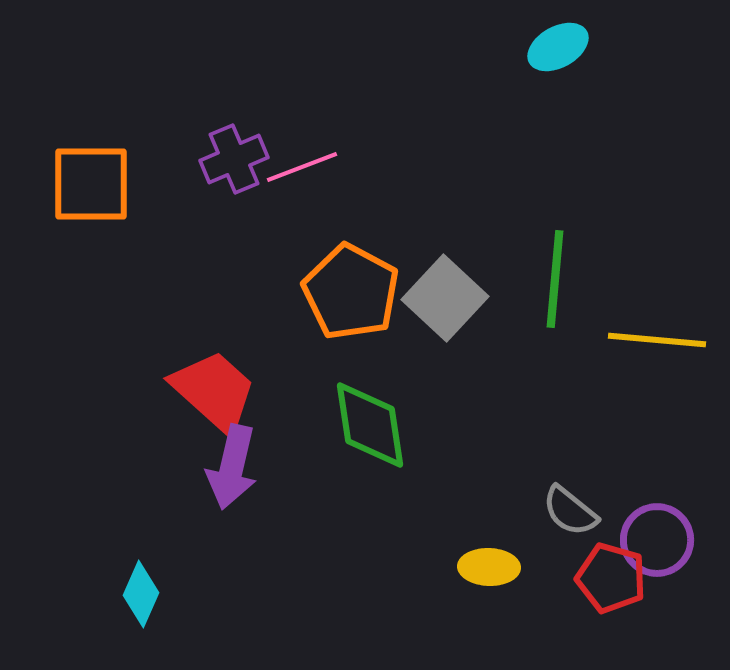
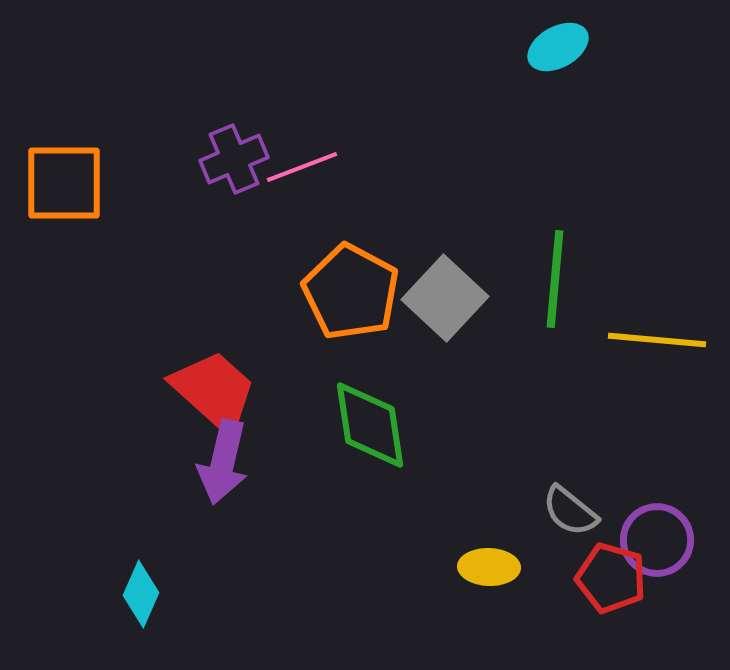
orange square: moved 27 px left, 1 px up
purple arrow: moved 9 px left, 5 px up
